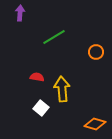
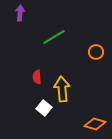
red semicircle: rotated 104 degrees counterclockwise
white square: moved 3 px right
